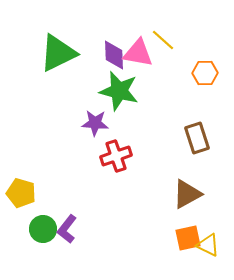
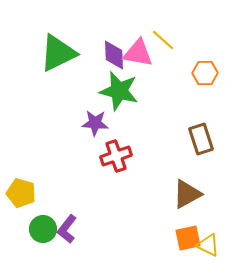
brown rectangle: moved 4 px right, 1 px down
